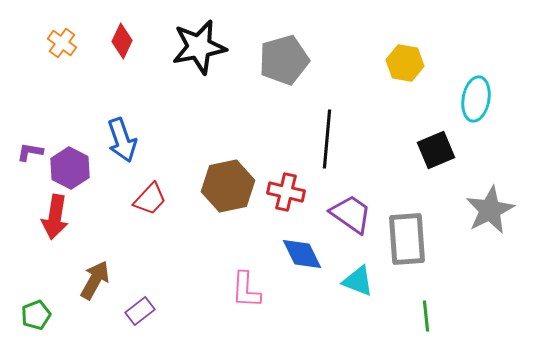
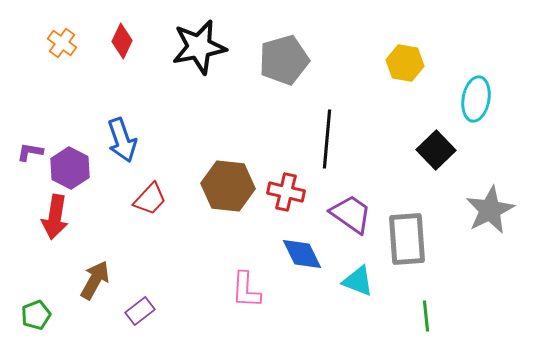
black square: rotated 21 degrees counterclockwise
brown hexagon: rotated 18 degrees clockwise
